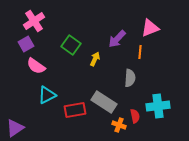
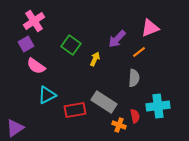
orange line: moved 1 px left; rotated 48 degrees clockwise
gray semicircle: moved 4 px right
